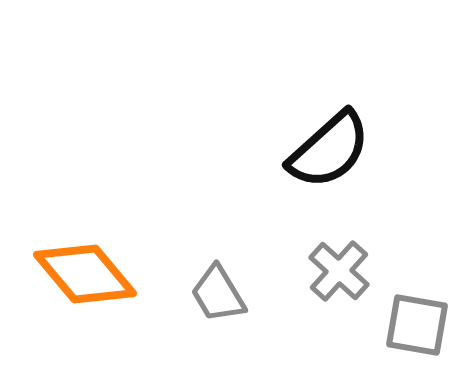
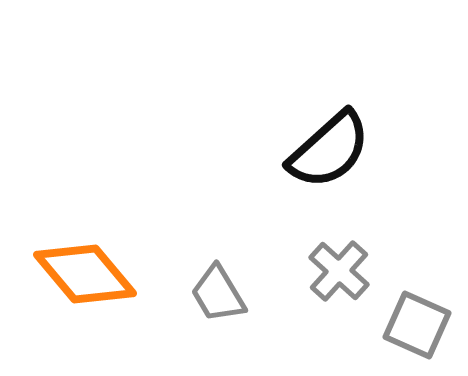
gray square: rotated 14 degrees clockwise
